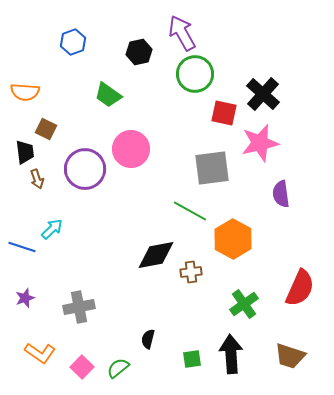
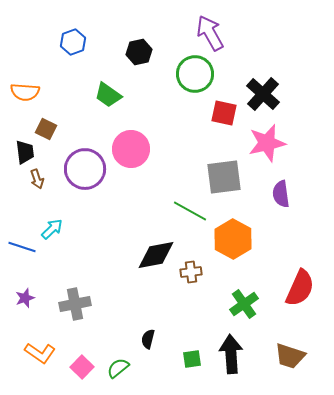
purple arrow: moved 28 px right
pink star: moved 7 px right
gray square: moved 12 px right, 9 px down
gray cross: moved 4 px left, 3 px up
